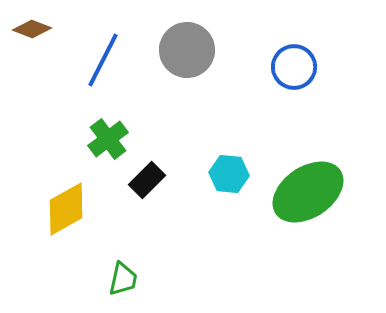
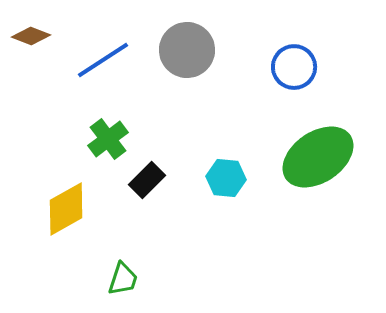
brown diamond: moved 1 px left, 7 px down
blue line: rotated 30 degrees clockwise
cyan hexagon: moved 3 px left, 4 px down
green ellipse: moved 10 px right, 35 px up
green trapezoid: rotated 6 degrees clockwise
